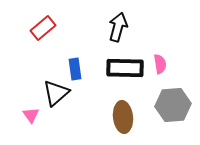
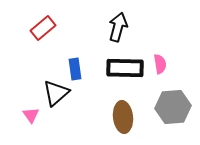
gray hexagon: moved 2 px down
